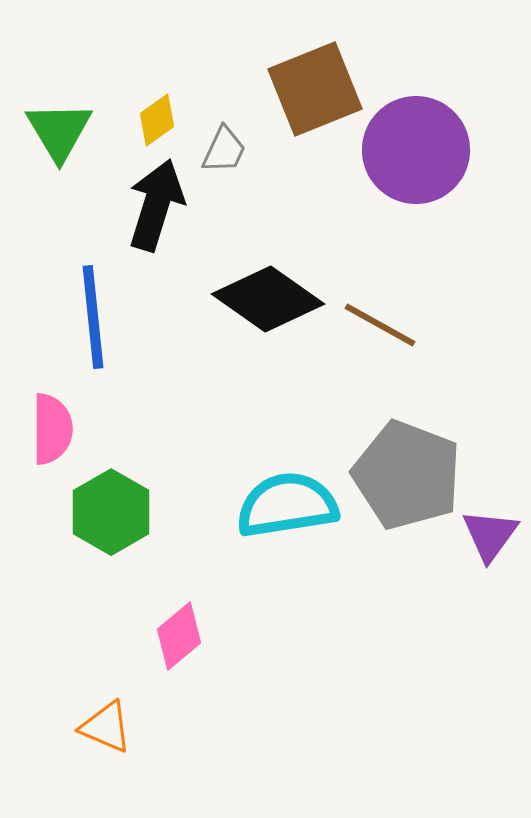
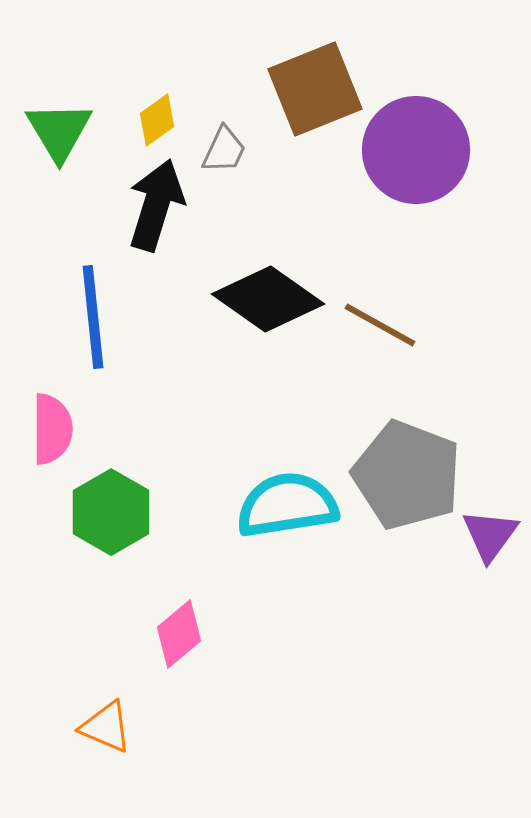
pink diamond: moved 2 px up
